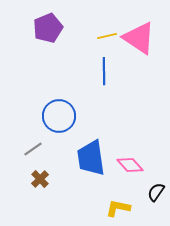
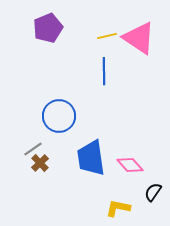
brown cross: moved 16 px up
black semicircle: moved 3 px left
